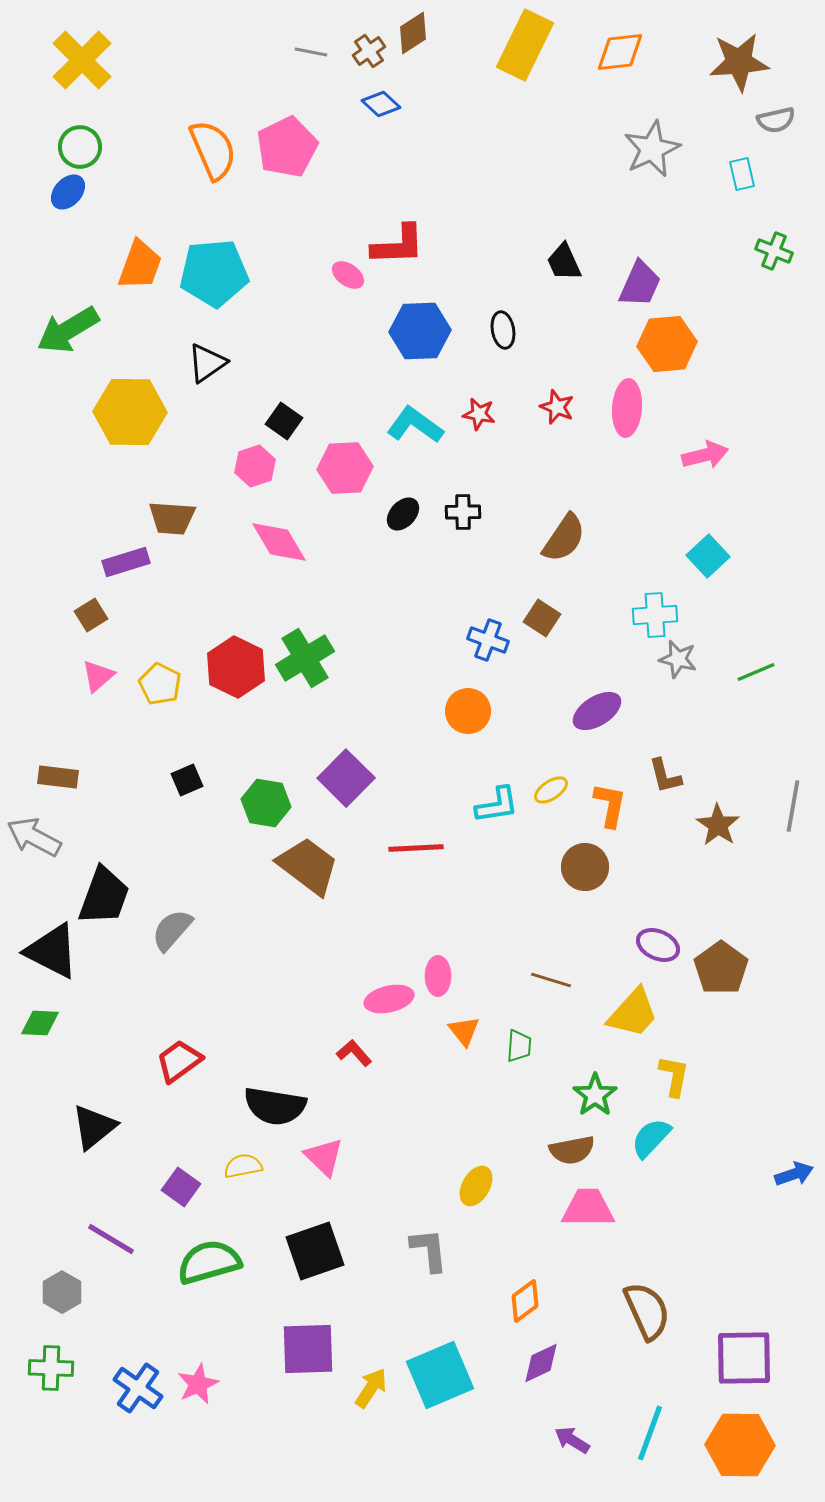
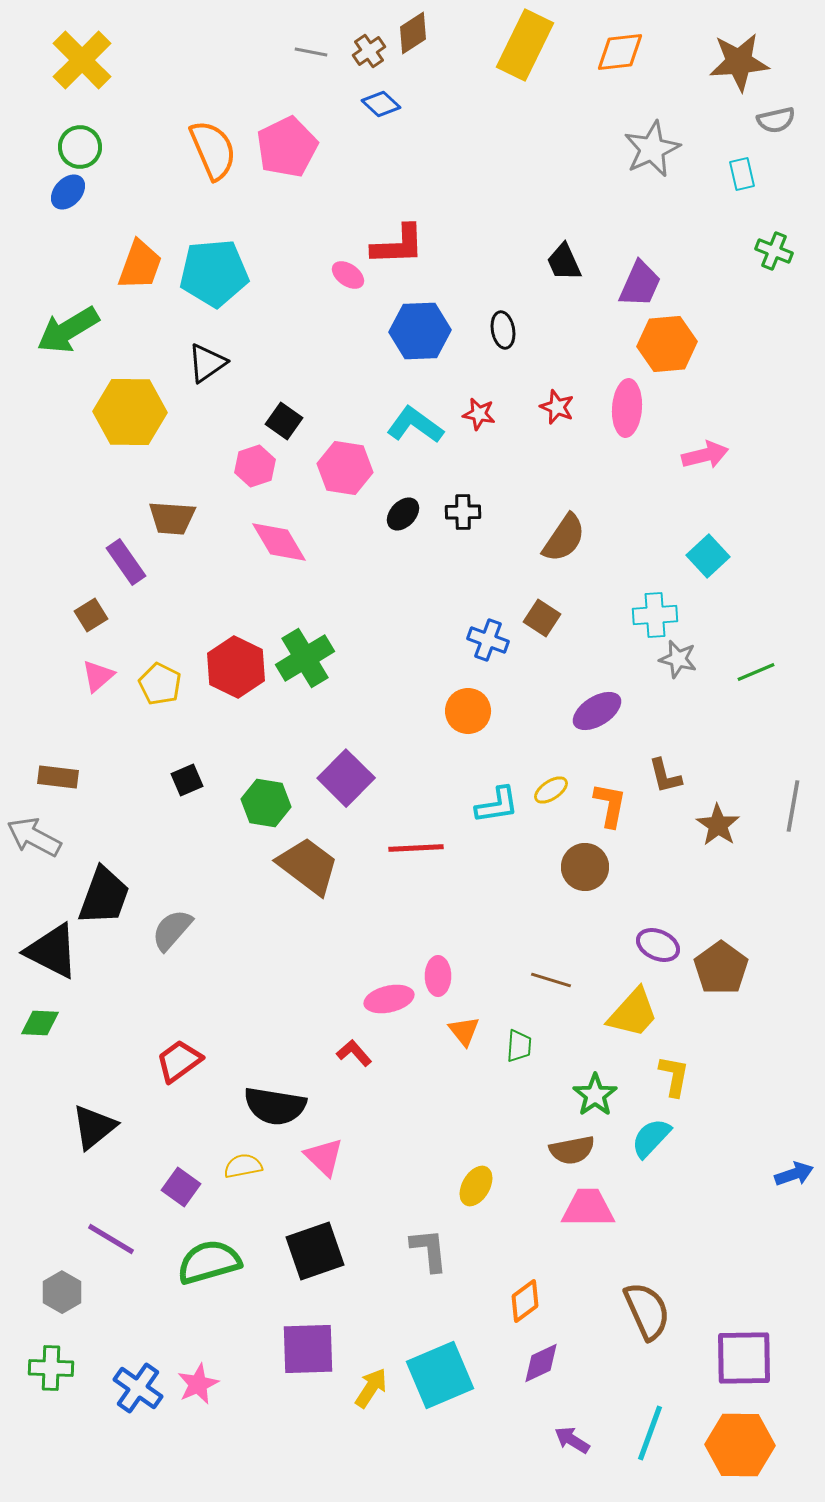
pink hexagon at (345, 468): rotated 12 degrees clockwise
purple rectangle at (126, 562): rotated 72 degrees clockwise
